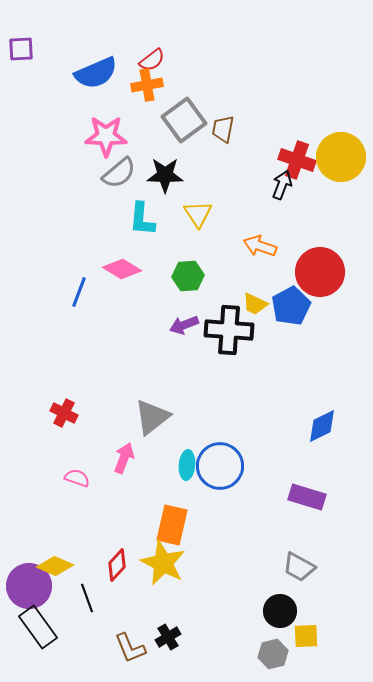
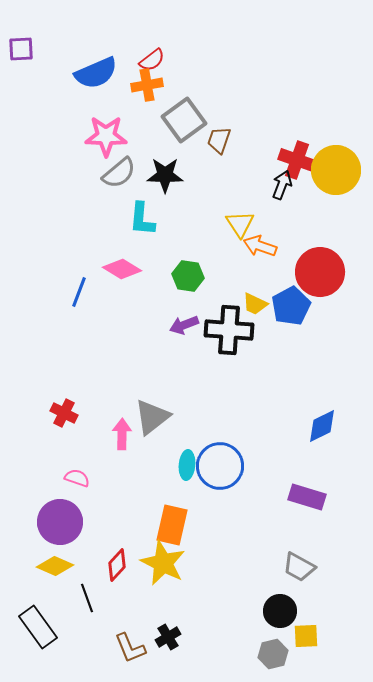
brown trapezoid at (223, 129): moved 4 px left, 11 px down; rotated 8 degrees clockwise
yellow circle at (341, 157): moved 5 px left, 13 px down
yellow triangle at (198, 214): moved 42 px right, 10 px down
green hexagon at (188, 276): rotated 12 degrees clockwise
pink arrow at (124, 458): moved 2 px left, 24 px up; rotated 20 degrees counterclockwise
purple circle at (29, 586): moved 31 px right, 64 px up
